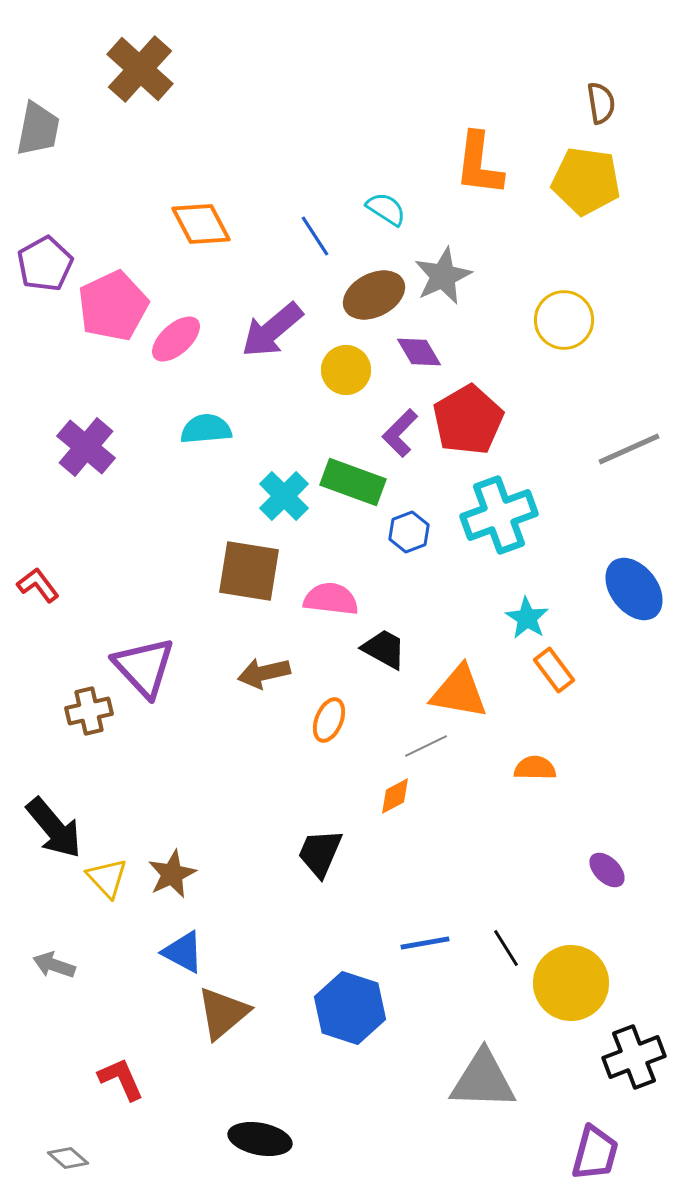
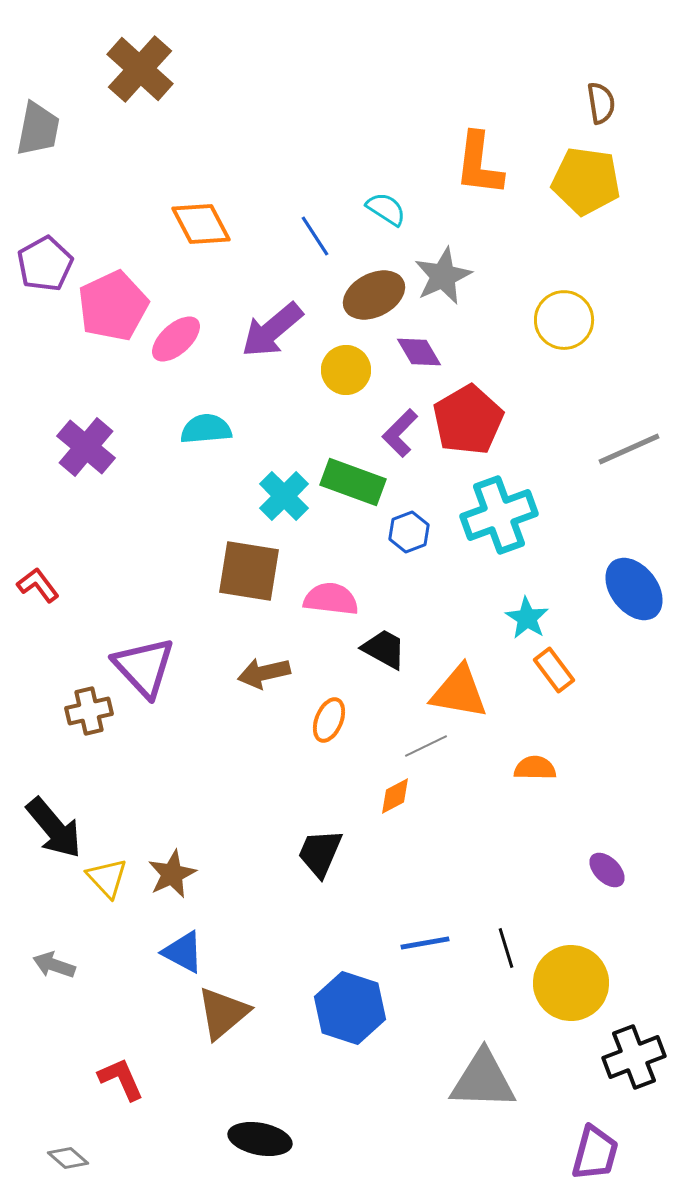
black line at (506, 948): rotated 15 degrees clockwise
